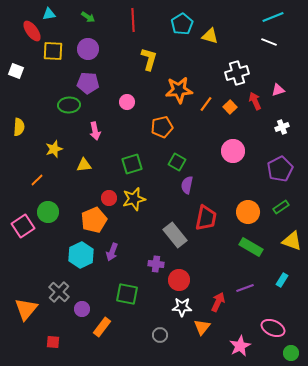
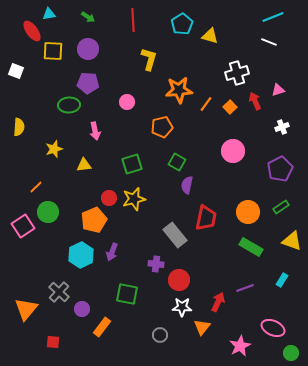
orange line at (37, 180): moved 1 px left, 7 px down
